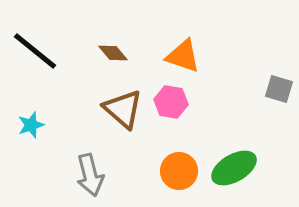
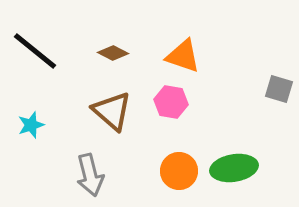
brown diamond: rotated 24 degrees counterclockwise
brown triangle: moved 11 px left, 2 px down
green ellipse: rotated 21 degrees clockwise
